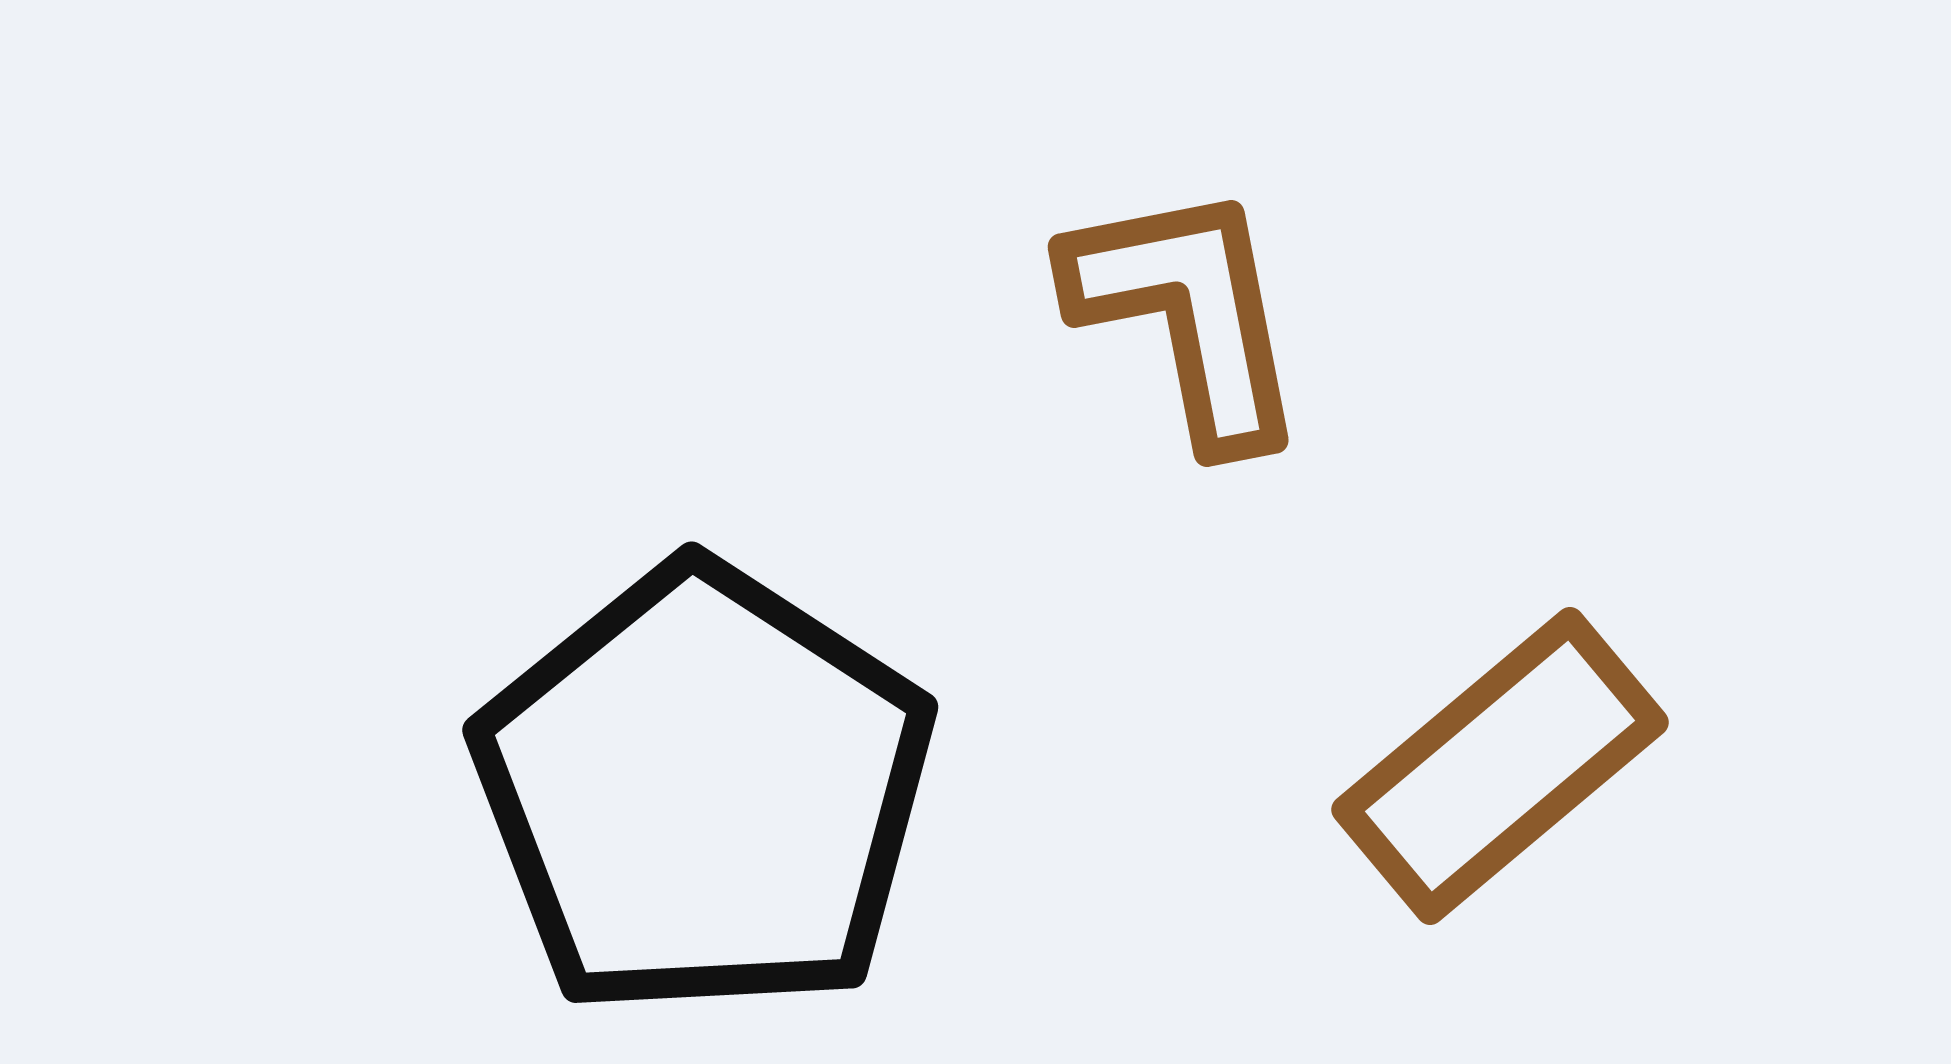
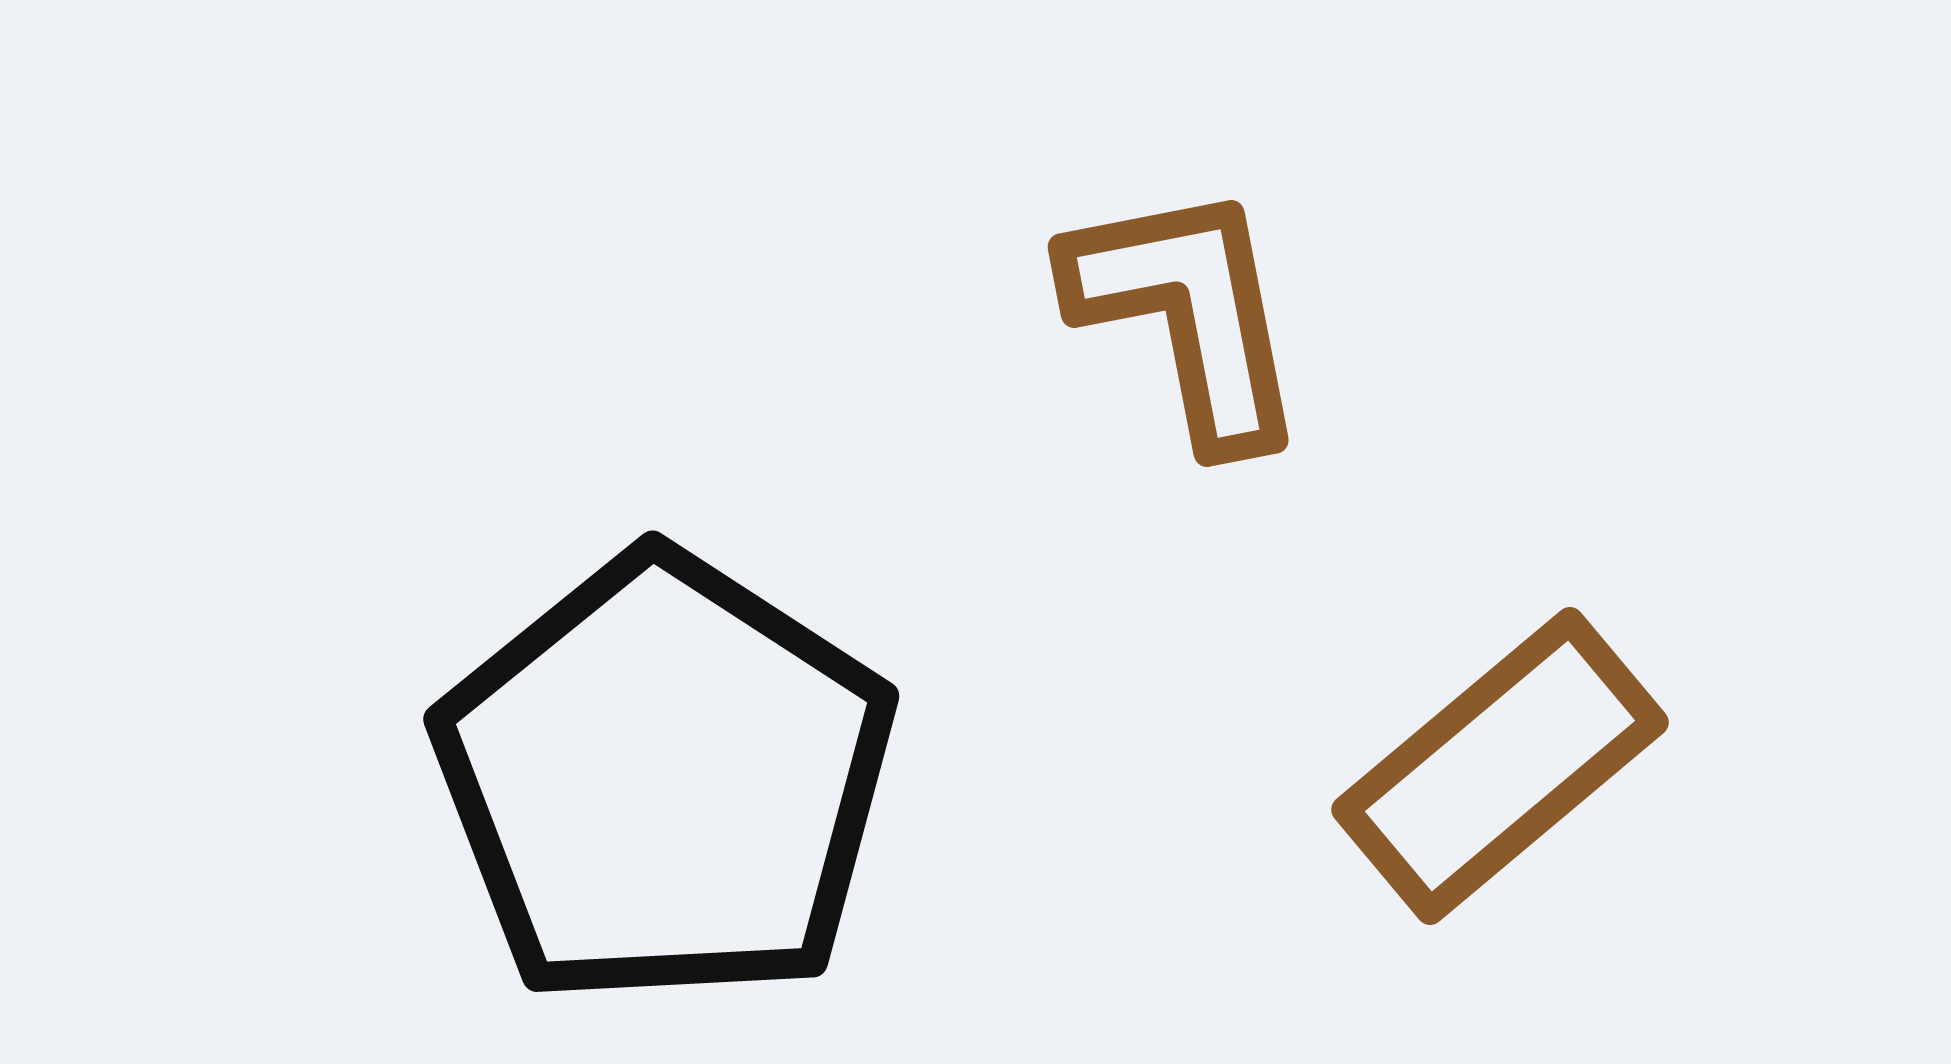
black pentagon: moved 39 px left, 11 px up
